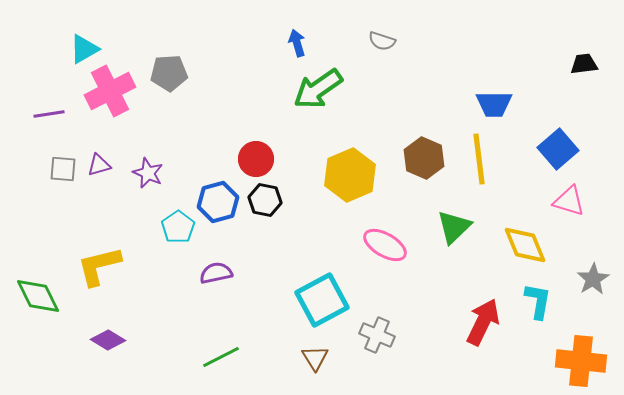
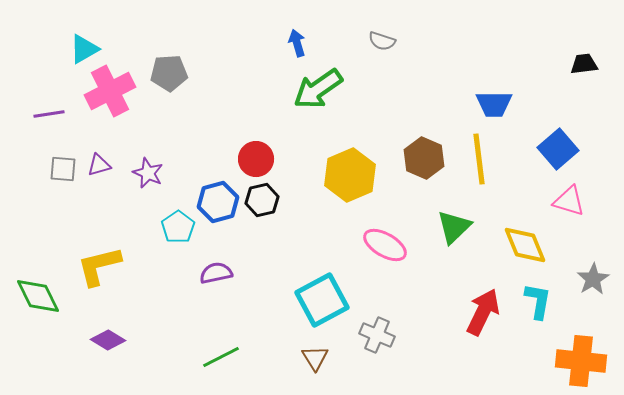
black hexagon: moved 3 px left; rotated 24 degrees counterclockwise
red arrow: moved 10 px up
